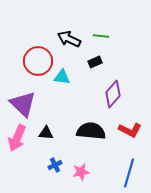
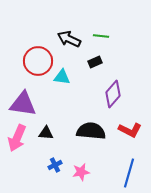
purple triangle: rotated 36 degrees counterclockwise
